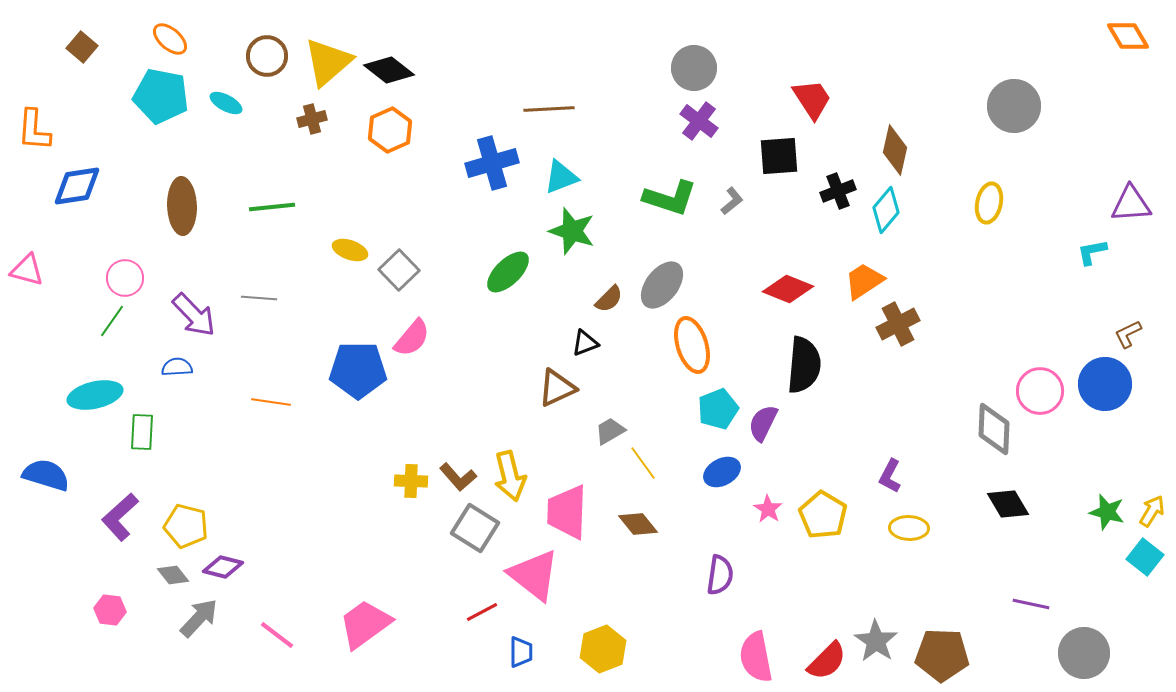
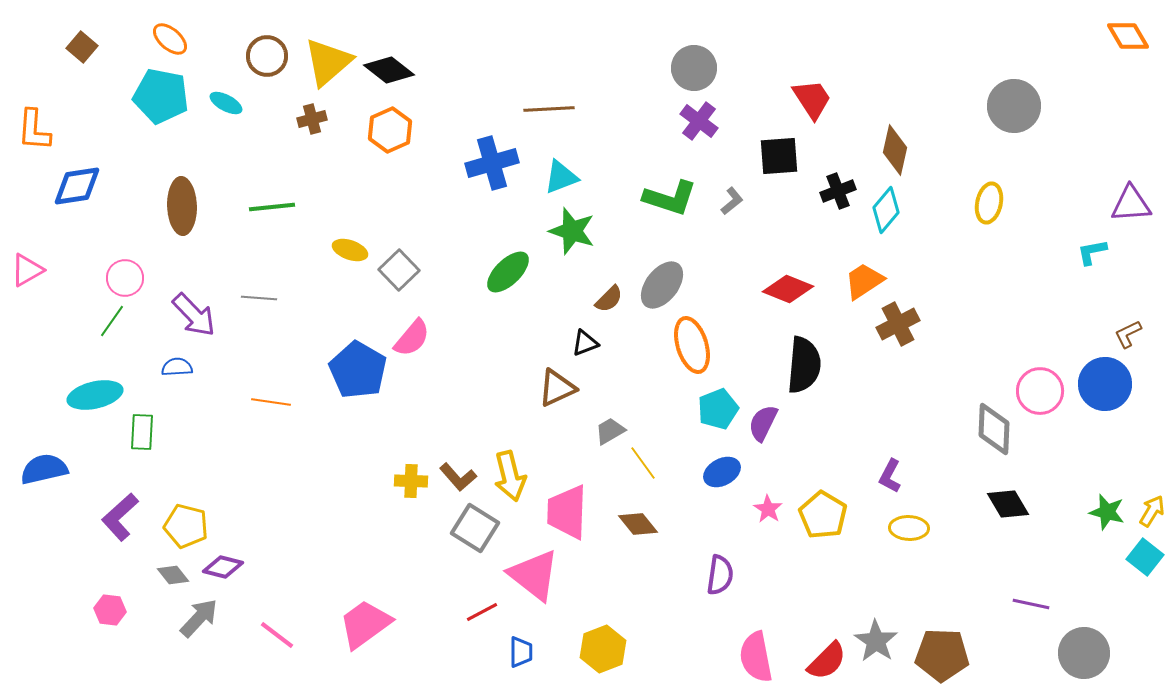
pink triangle at (27, 270): rotated 45 degrees counterclockwise
blue pentagon at (358, 370): rotated 30 degrees clockwise
blue semicircle at (46, 475): moved 2 px left, 6 px up; rotated 30 degrees counterclockwise
